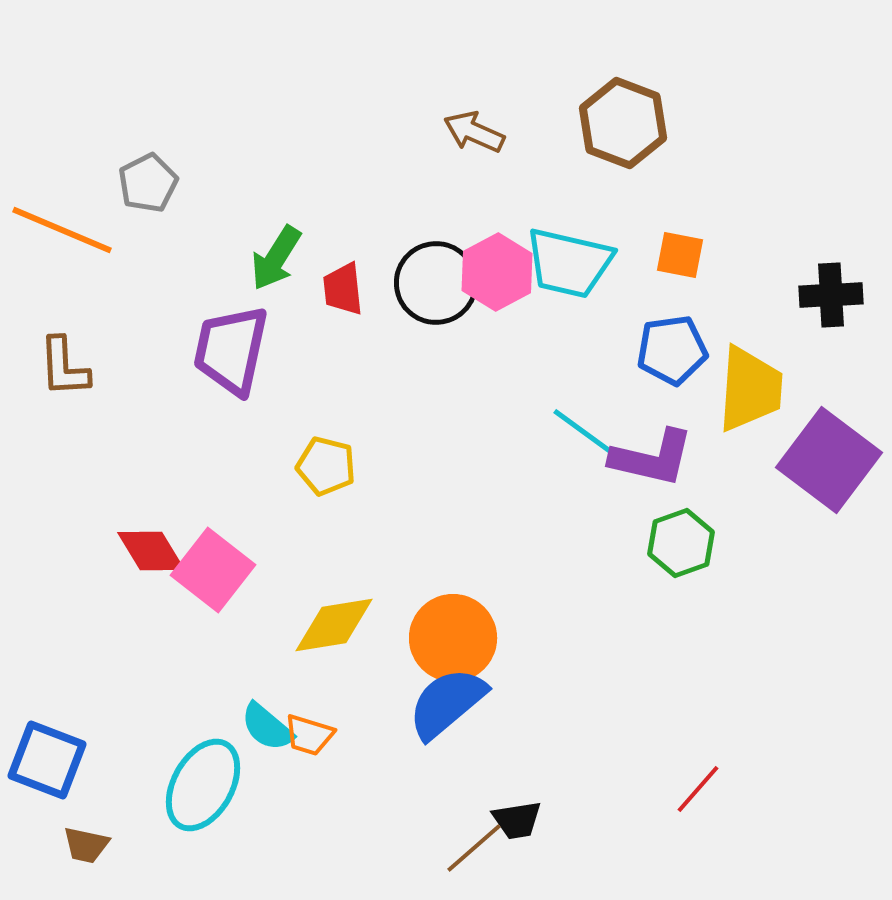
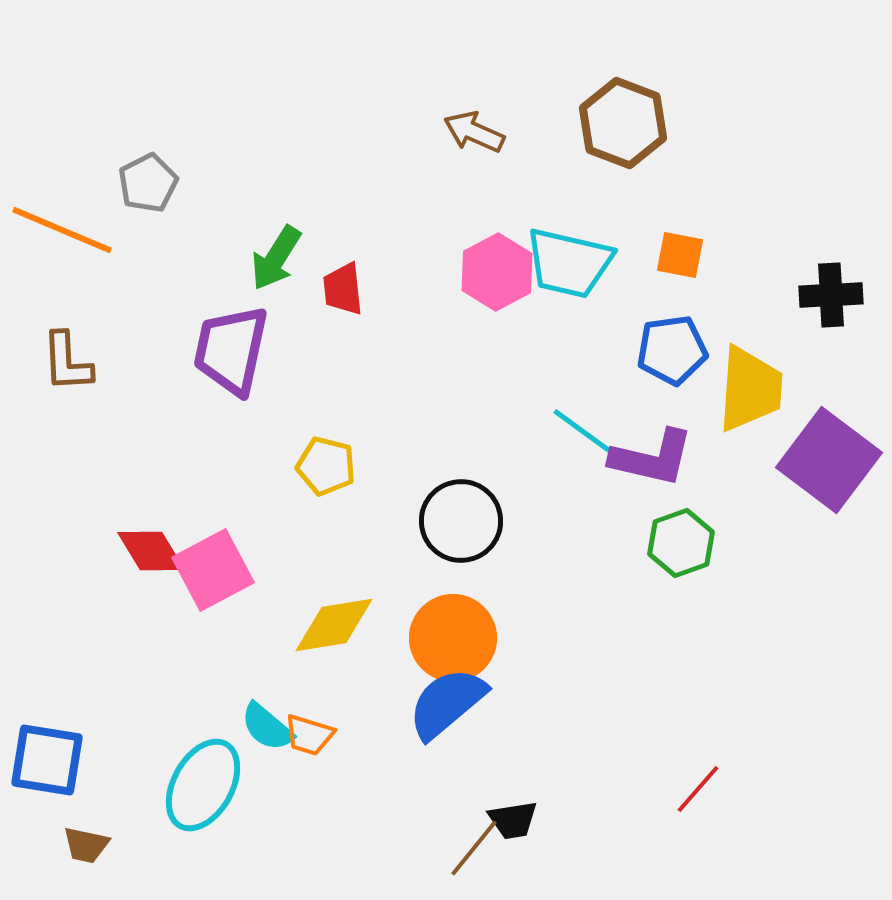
black circle: moved 25 px right, 238 px down
brown L-shape: moved 3 px right, 5 px up
pink square: rotated 24 degrees clockwise
blue square: rotated 12 degrees counterclockwise
black trapezoid: moved 4 px left
brown line: rotated 10 degrees counterclockwise
